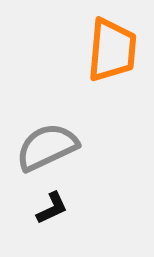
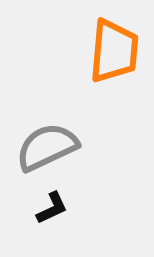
orange trapezoid: moved 2 px right, 1 px down
